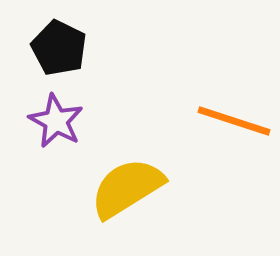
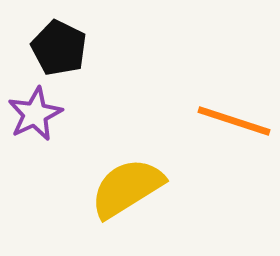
purple star: moved 21 px left, 7 px up; rotated 18 degrees clockwise
